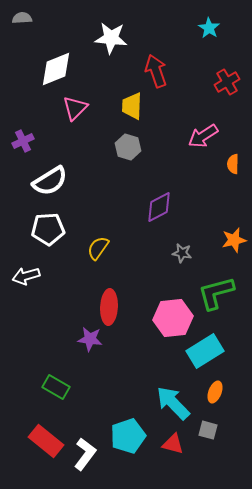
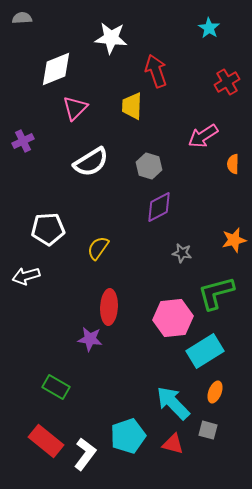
gray hexagon: moved 21 px right, 19 px down
white semicircle: moved 41 px right, 19 px up
